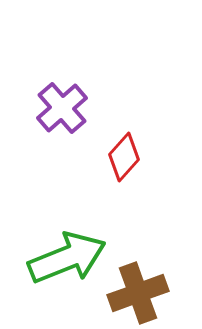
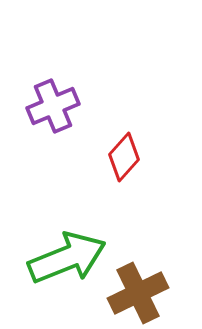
purple cross: moved 9 px left, 2 px up; rotated 18 degrees clockwise
brown cross: rotated 6 degrees counterclockwise
